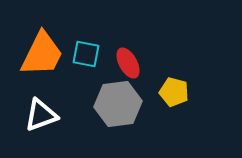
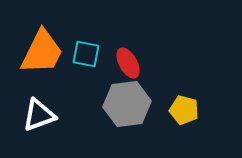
orange trapezoid: moved 2 px up
yellow pentagon: moved 10 px right, 18 px down
gray hexagon: moved 9 px right
white triangle: moved 2 px left
